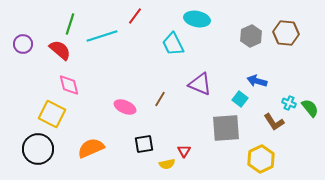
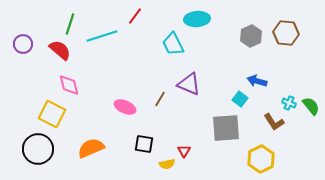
cyan ellipse: rotated 15 degrees counterclockwise
purple triangle: moved 11 px left
green semicircle: moved 1 px right, 2 px up
black square: rotated 18 degrees clockwise
